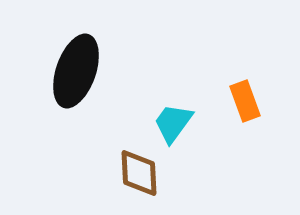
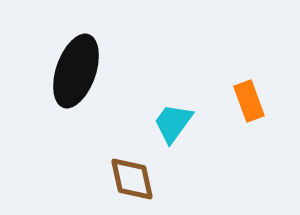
orange rectangle: moved 4 px right
brown diamond: moved 7 px left, 6 px down; rotated 9 degrees counterclockwise
